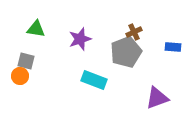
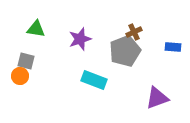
gray pentagon: moved 1 px left, 1 px up
